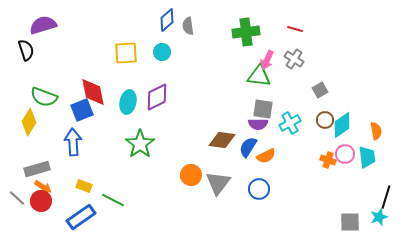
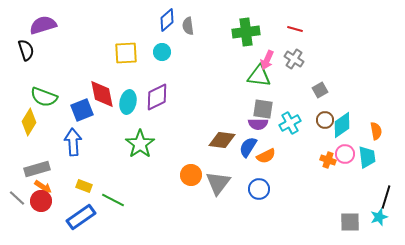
red diamond at (93, 92): moved 9 px right, 2 px down
